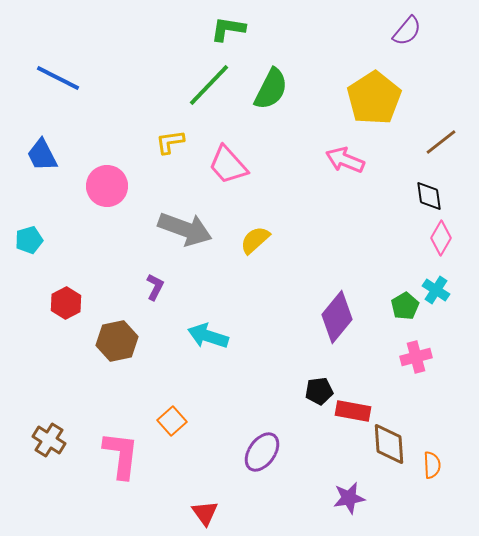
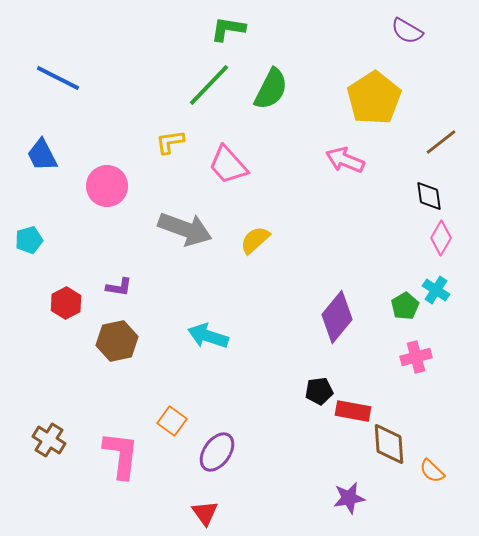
purple semicircle: rotated 80 degrees clockwise
purple L-shape: moved 36 px left; rotated 72 degrees clockwise
orange square: rotated 12 degrees counterclockwise
purple ellipse: moved 45 px left
orange semicircle: moved 6 px down; rotated 136 degrees clockwise
